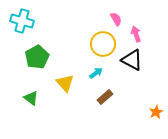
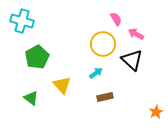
pink arrow: rotated 42 degrees counterclockwise
black triangle: rotated 15 degrees clockwise
yellow triangle: moved 3 px left, 2 px down
brown rectangle: rotated 28 degrees clockwise
